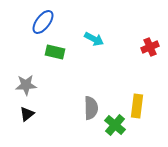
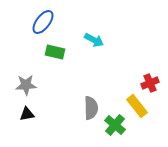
cyan arrow: moved 1 px down
red cross: moved 36 px down
yellow rectangle: rotated 45 degrees counterclockwise
black triangle: rotated 28 degrees clockwise
